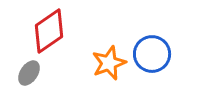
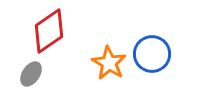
orange star: rotated 20 degrees counterclockwise
gray ellipse: moved 2 px right, 1 px down
